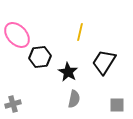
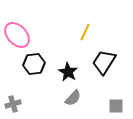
yellow line: moved 5 px right; rotated 12 degrees clockwise
black hexagon: moved 6 px left, 7 px down
gray semicircle: moved 1 px left, 1 px up; rotated 30 degrees clockwise
gray square: moved 1 px left, 1 px down
